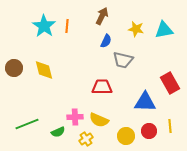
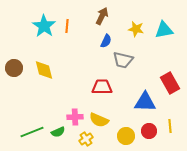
green line: moved 5 px right, 8 px down
